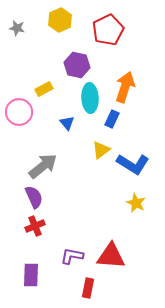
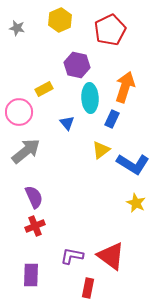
red pentagon: moved 2 px right
gray arrow: moved 17 px left, 15 px up
red triangle: rotated 32 degrees clockwise
